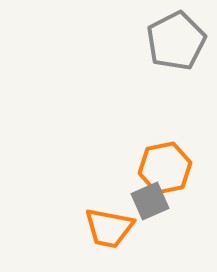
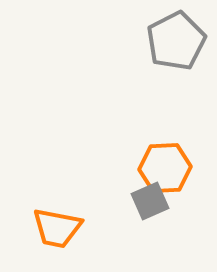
orange hexagon: rotated 9 degrees clockwise
orange trapezoid: moved 52 px left
